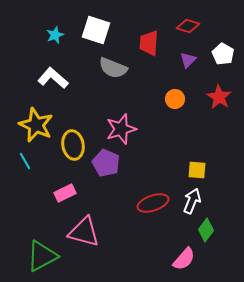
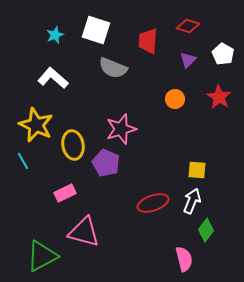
red trapezoid: moved 1 px left, 2 px up
cyan line: moved 2 px left
pink semicircle: rotated 55 degrees counterclockwise
